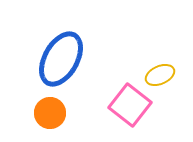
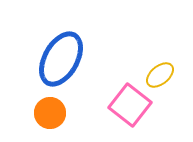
yellow ellipse: rotated 16 degrees counterclockwise
